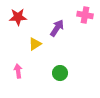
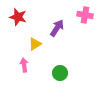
red star: rotated 18 degrees clockwise
pink arrow: moved 6 px right, 6 px up
